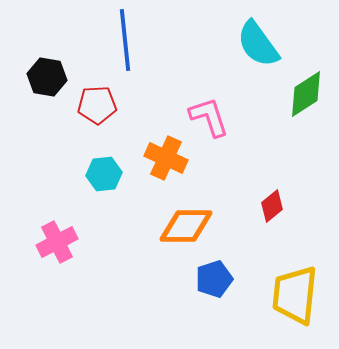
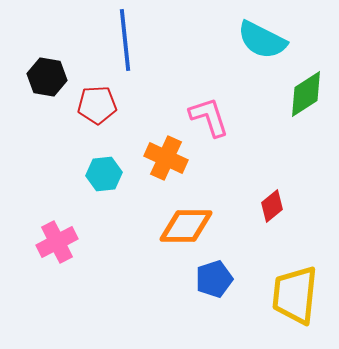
cyan semicircle: moved 4 px right, 4 px up; rotated 27 degrees counterclockwise
